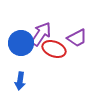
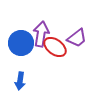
purple arrow: rotated 25 degrees counterclockwise
purple trapezoid: rotated 10 degrees counterclockwise
red ellipse: moved 1 px right, 2 px up; rotated 15 degrees clockwise
